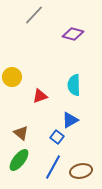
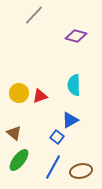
purple diamond: moved 3 px right, 2 px down
yellow circle: moved 7 px right, 16 px down
brown triangle: moved 7 px left
